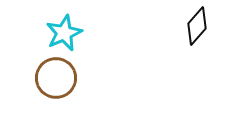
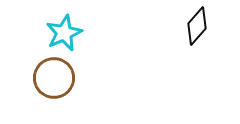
brown circle: moved 2 px left
